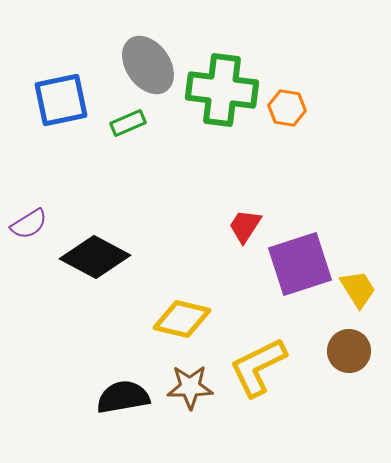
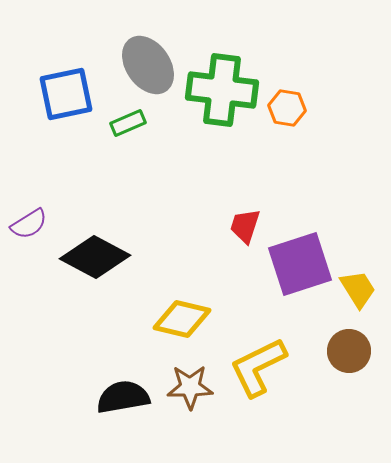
blue square: moved 5 px right, 6 px up
red trapezoid: rotated 15 degrees counterclockwise
